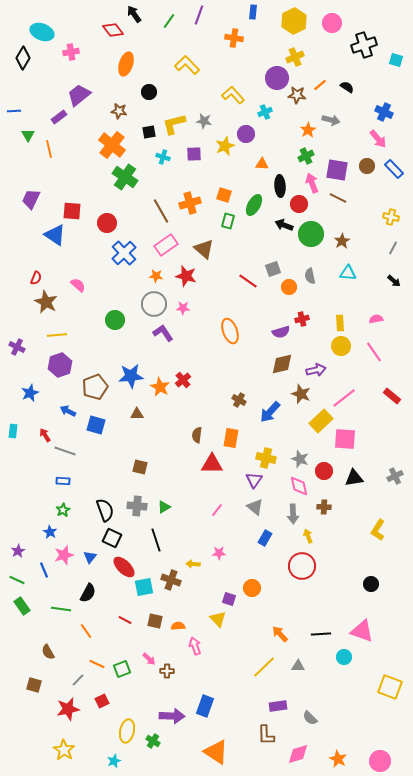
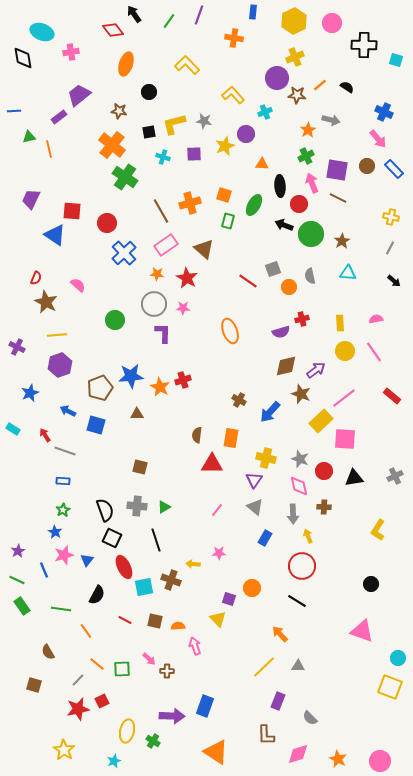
black cross at (364, 45): rotated 20 degrees clockwise
black diamond at (23, 58): rotated 40 degrees counterclockwise
green triangle at (28, 135): moved 1 px right, 2 px down; rotated 48 degrees clockwise
gray line at (393, 248): moved 3 px left
orange star at (156, 276): moved 1 px right, 2 px up
red star at (186, 276): moved 1 px right, 2 px down; rotated 15 degrees clockwise
purple L-shape at (163, 333): rotated 35 degrees clockwise
yellow circle at (341, 346): moved 4 px right, 5 px down
brown diamond at (282, 364): moved 4 px right, 2 px down
purple arrow at (316, 370): rotated 24 degrees counterclockwise
red cross at (183, 380): rotated 21 degrees clockwise
brown pentagon at (95, 387): moved 5 px right, 1 px down
cyan rectangle at (13, 431): moved 2 px up; rotated 64 degrees counterclockwise
blue star at (50, 532): moved 5 px right
blue triangle at (90, 557): moved 3 px left, 3 px down
red ellipse at (124, 567): rotated 20 degrees clockwise
black semicircle at (88, 593): moved 9 px right, 2 px down
black line at (321, 634): moved 24 px left, 33 px up; rotated 36 degrees clockwise
cyan circle at (344, 657): moved 54 px right, 1 px down
orange line at (97, 664): rotated 14 degrees clockwise
green square at (122, 669): rotated 18 degrees clockwise
purple rectangle at (278, 706): moved 5 px up; rotated 60 degrees counterclockwise
red star at (68, 709): moved 10 px right
